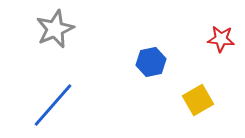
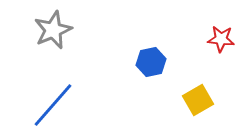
gray star: moved 2 px left, 1 px down
